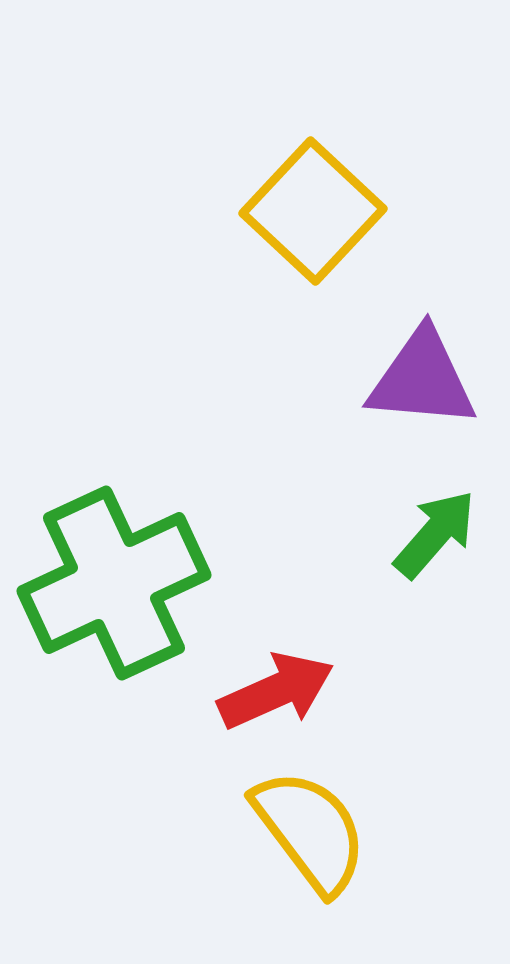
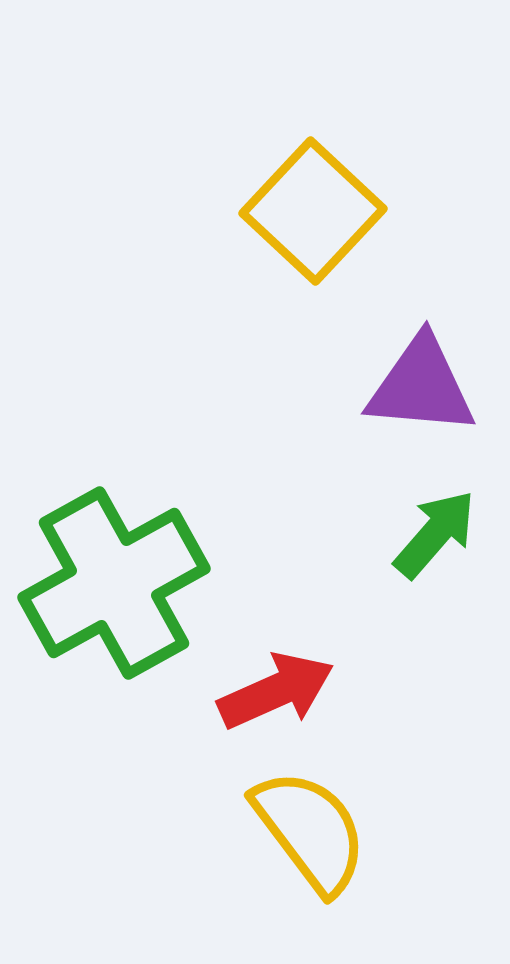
purple triangle: moved 1 px left, 7 px down
green cross: rotated 4 degrees counterclockwise
